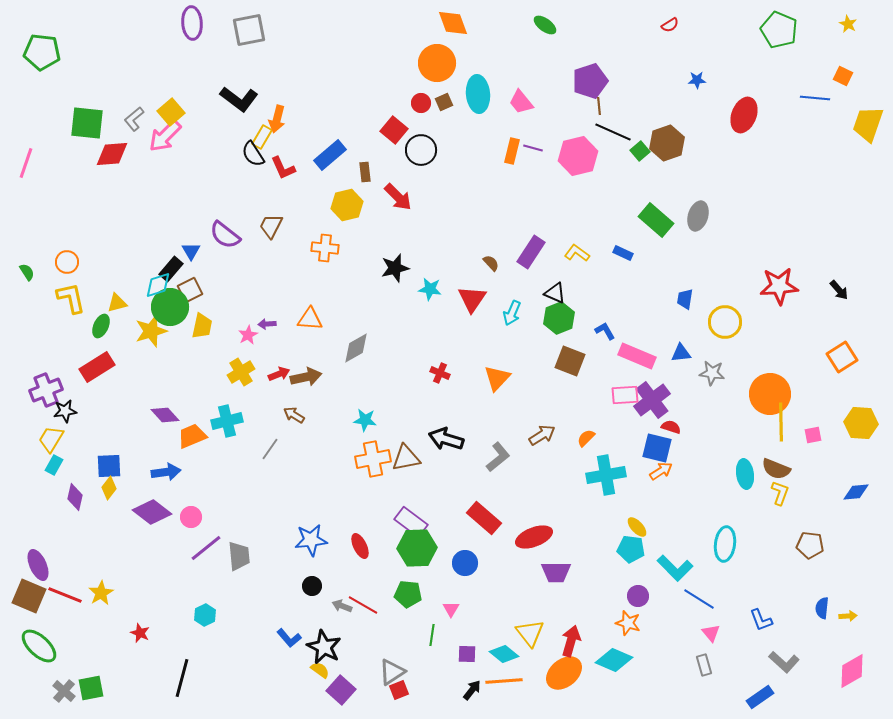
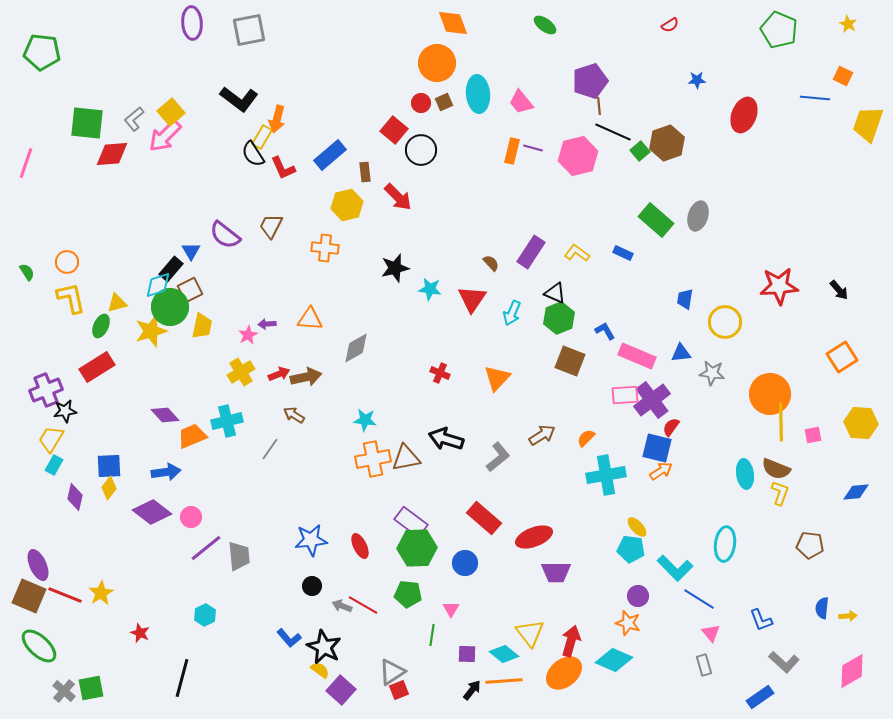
red semicircle at (671, 427): rotated 72 degrees counterclockwise
